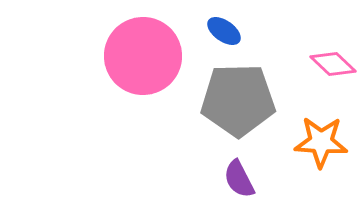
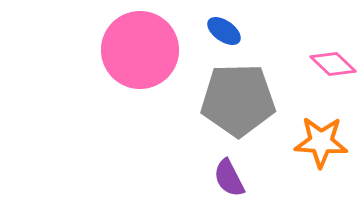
pink circle: moved 3 px left, 6 px up
purple semicircle: moved 10 px left, 1 px up
